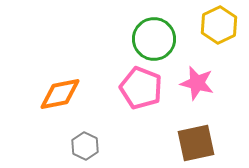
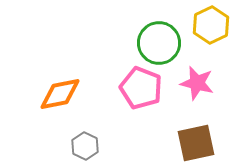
yellow hexagon: moved 8 px left
green circle: moved 5 px right, 4 px down
